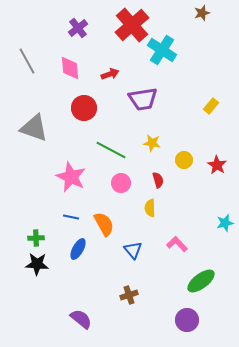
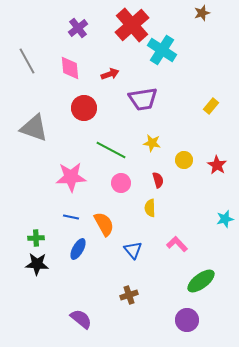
pink star: rotated 28 degrees counterclockwise
cyan star: moved 4 px up
